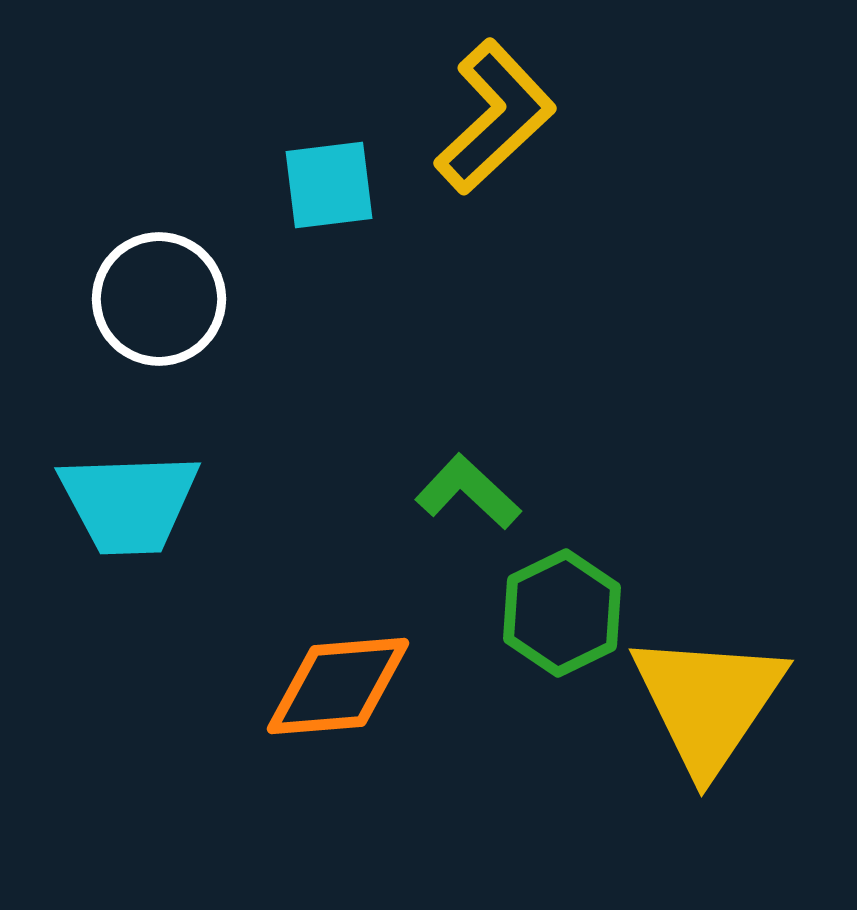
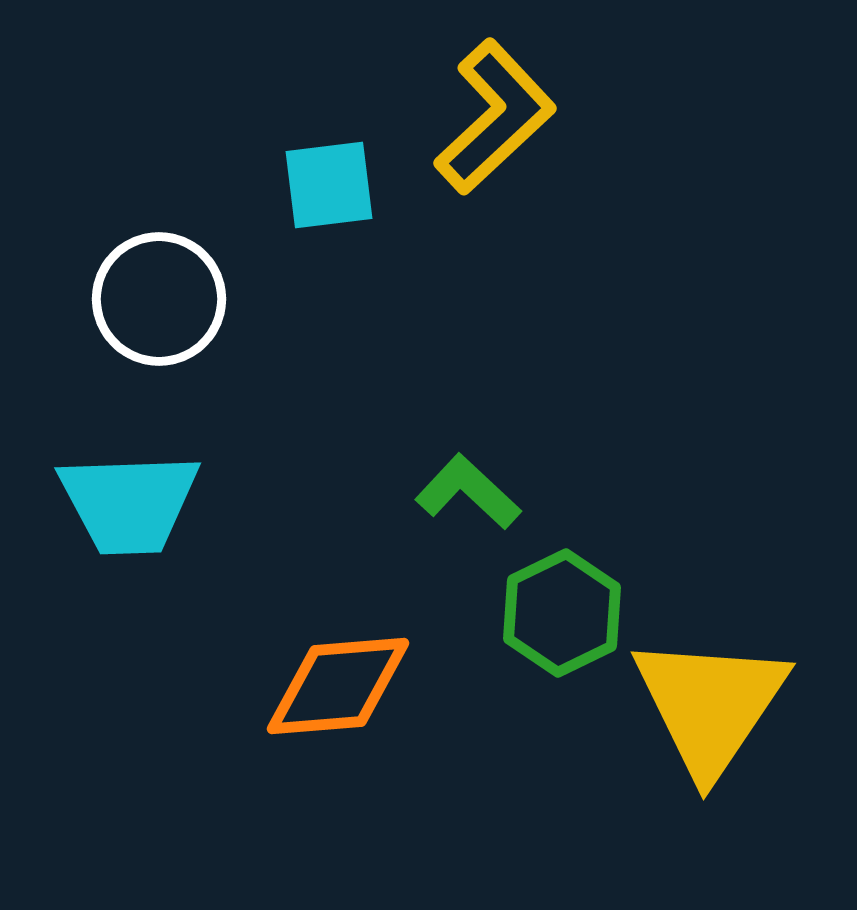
yellow triangle: moved 2 px right, 3 px down
